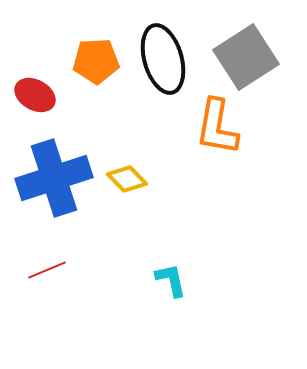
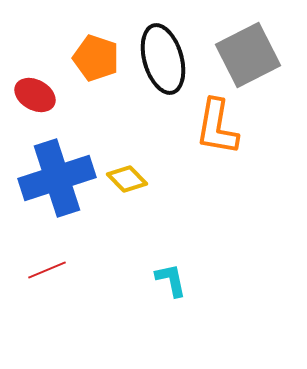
gray square: moved 2 px right, 2 px up; rotated 6 degrees clockwise
orange pentagon: moved 3 px up; rotated 21 degrees clockwise
blue cross: moved 3 px right
